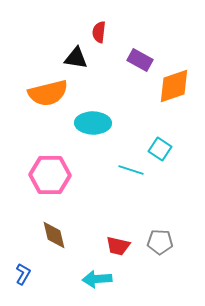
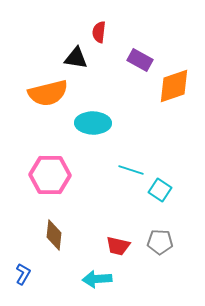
cyan square: moved 41 px down
brown diamond: rotated 20 degrees clockwise
